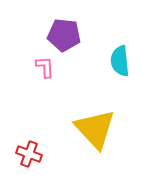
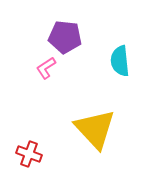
purple pentagon: moved 1 px right, 2 px down
pink L-shape: moved 1 px right, 1 px down; rotated 120 degrees counterclockwise
